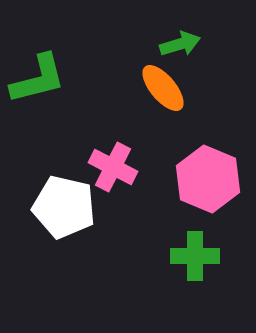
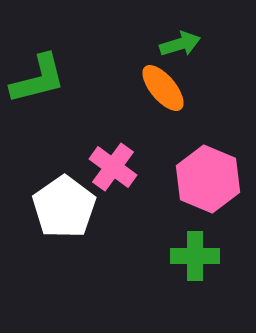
pink cross: rotated 9 degrees clockwise
white pentagon: rotated 24 degrees clockwise
